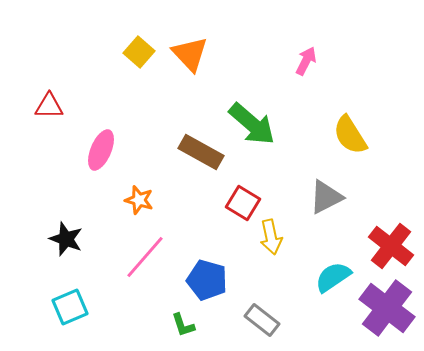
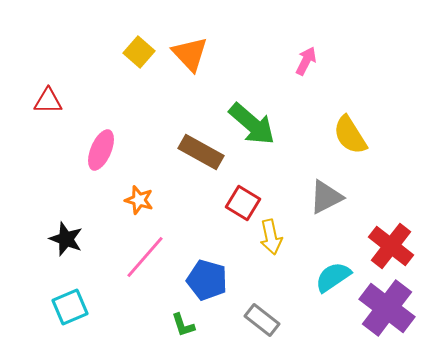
red triangle: moved 1 px left, 5 px up
